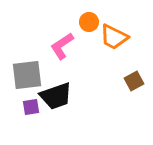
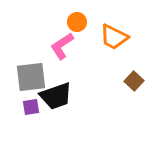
orange circle: moved 12 px left
gray square: moved 4 px right, 2 px down
brown square: rotated 18 degrees counterclockwise
